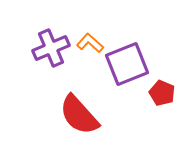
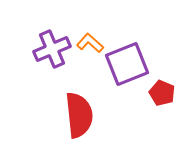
purple cross: moved 1 px right, 1 px down
red semicircle: rotated 144 degrees counterclockwise
